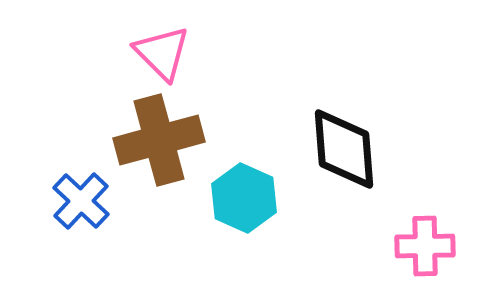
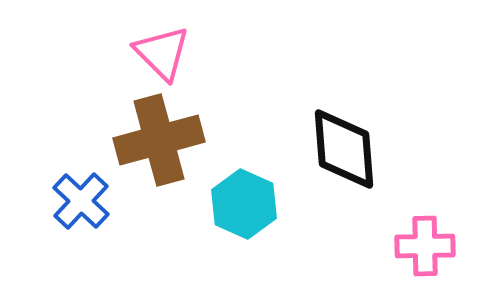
cyan hexagon: moved 6 px down
